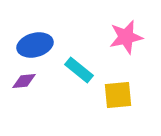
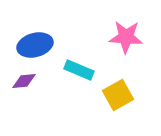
pink star: rotated 16 degrees clockwise
cyan rectangle: rotated 16 degrees counterclockwise
yellow square: rotated 24 degrees counterclockwise
